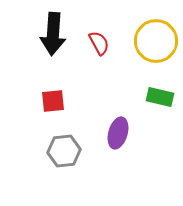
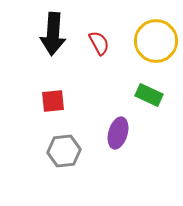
green rectangle: moved 11 px left, 2 px up; rotated 12 degrees clockwise
